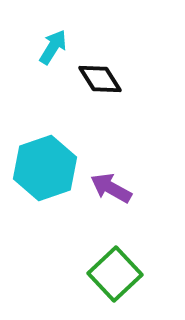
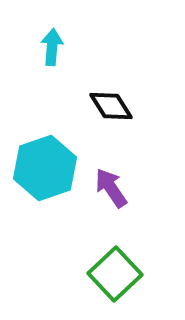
cyan arrow: moved 1 px left; rotated 27 degrees counterclockwise
black diamond: moved 11 px right, 27 px down
purple arrow: rotated 27 degrees clockwise
